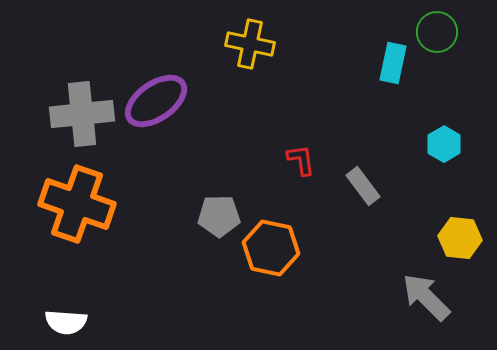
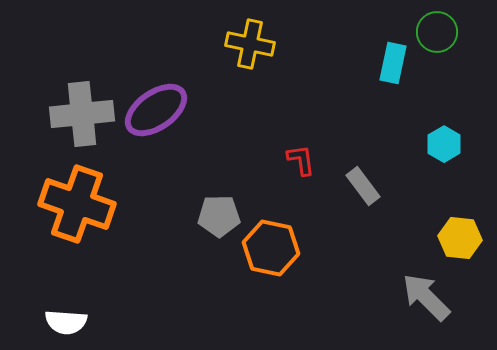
purple ellipse: moved 9 px down
